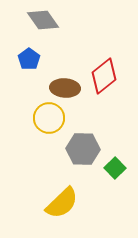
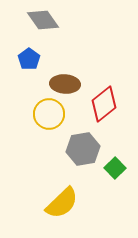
red diamond: moved 28 px down
brown ellipse: moved 4 px up
yellow circle: moved 4 px up
gray hexagon: rotated 12 degrees counterclockwise
